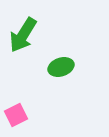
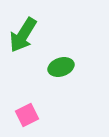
pink square: moved 11 px right
